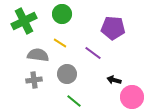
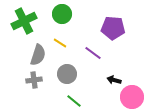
gray semicircle: rotated 100 degrees clockwise
